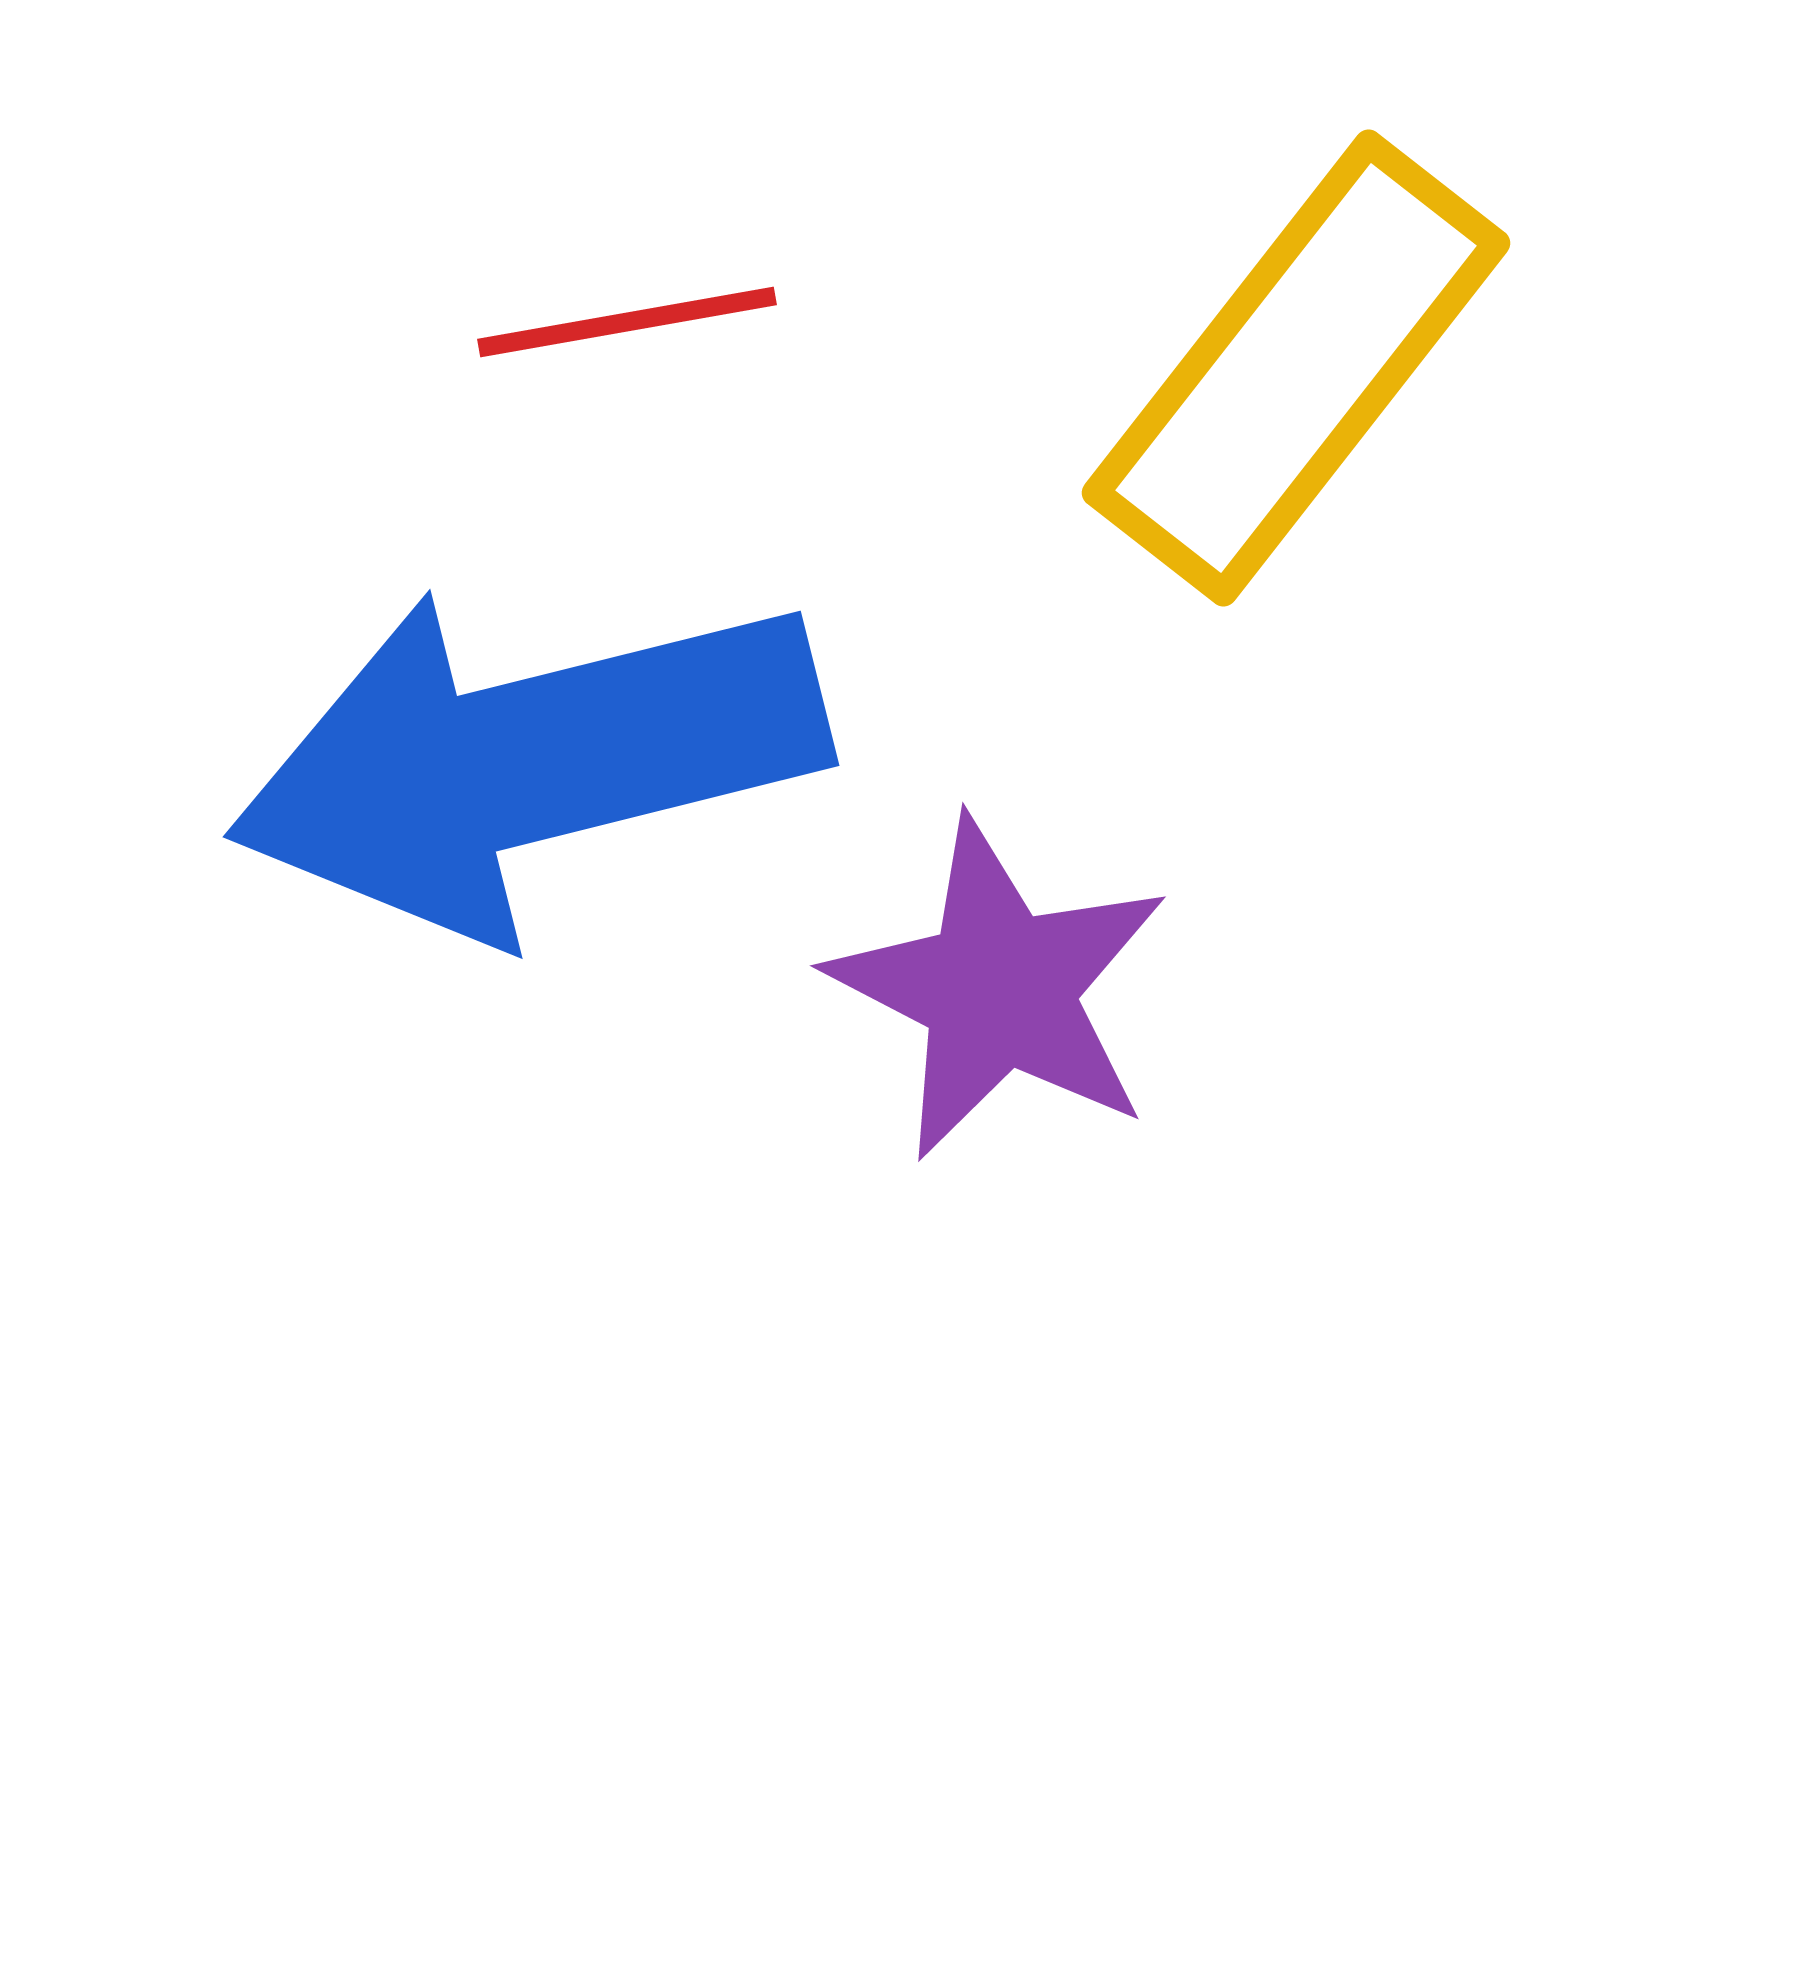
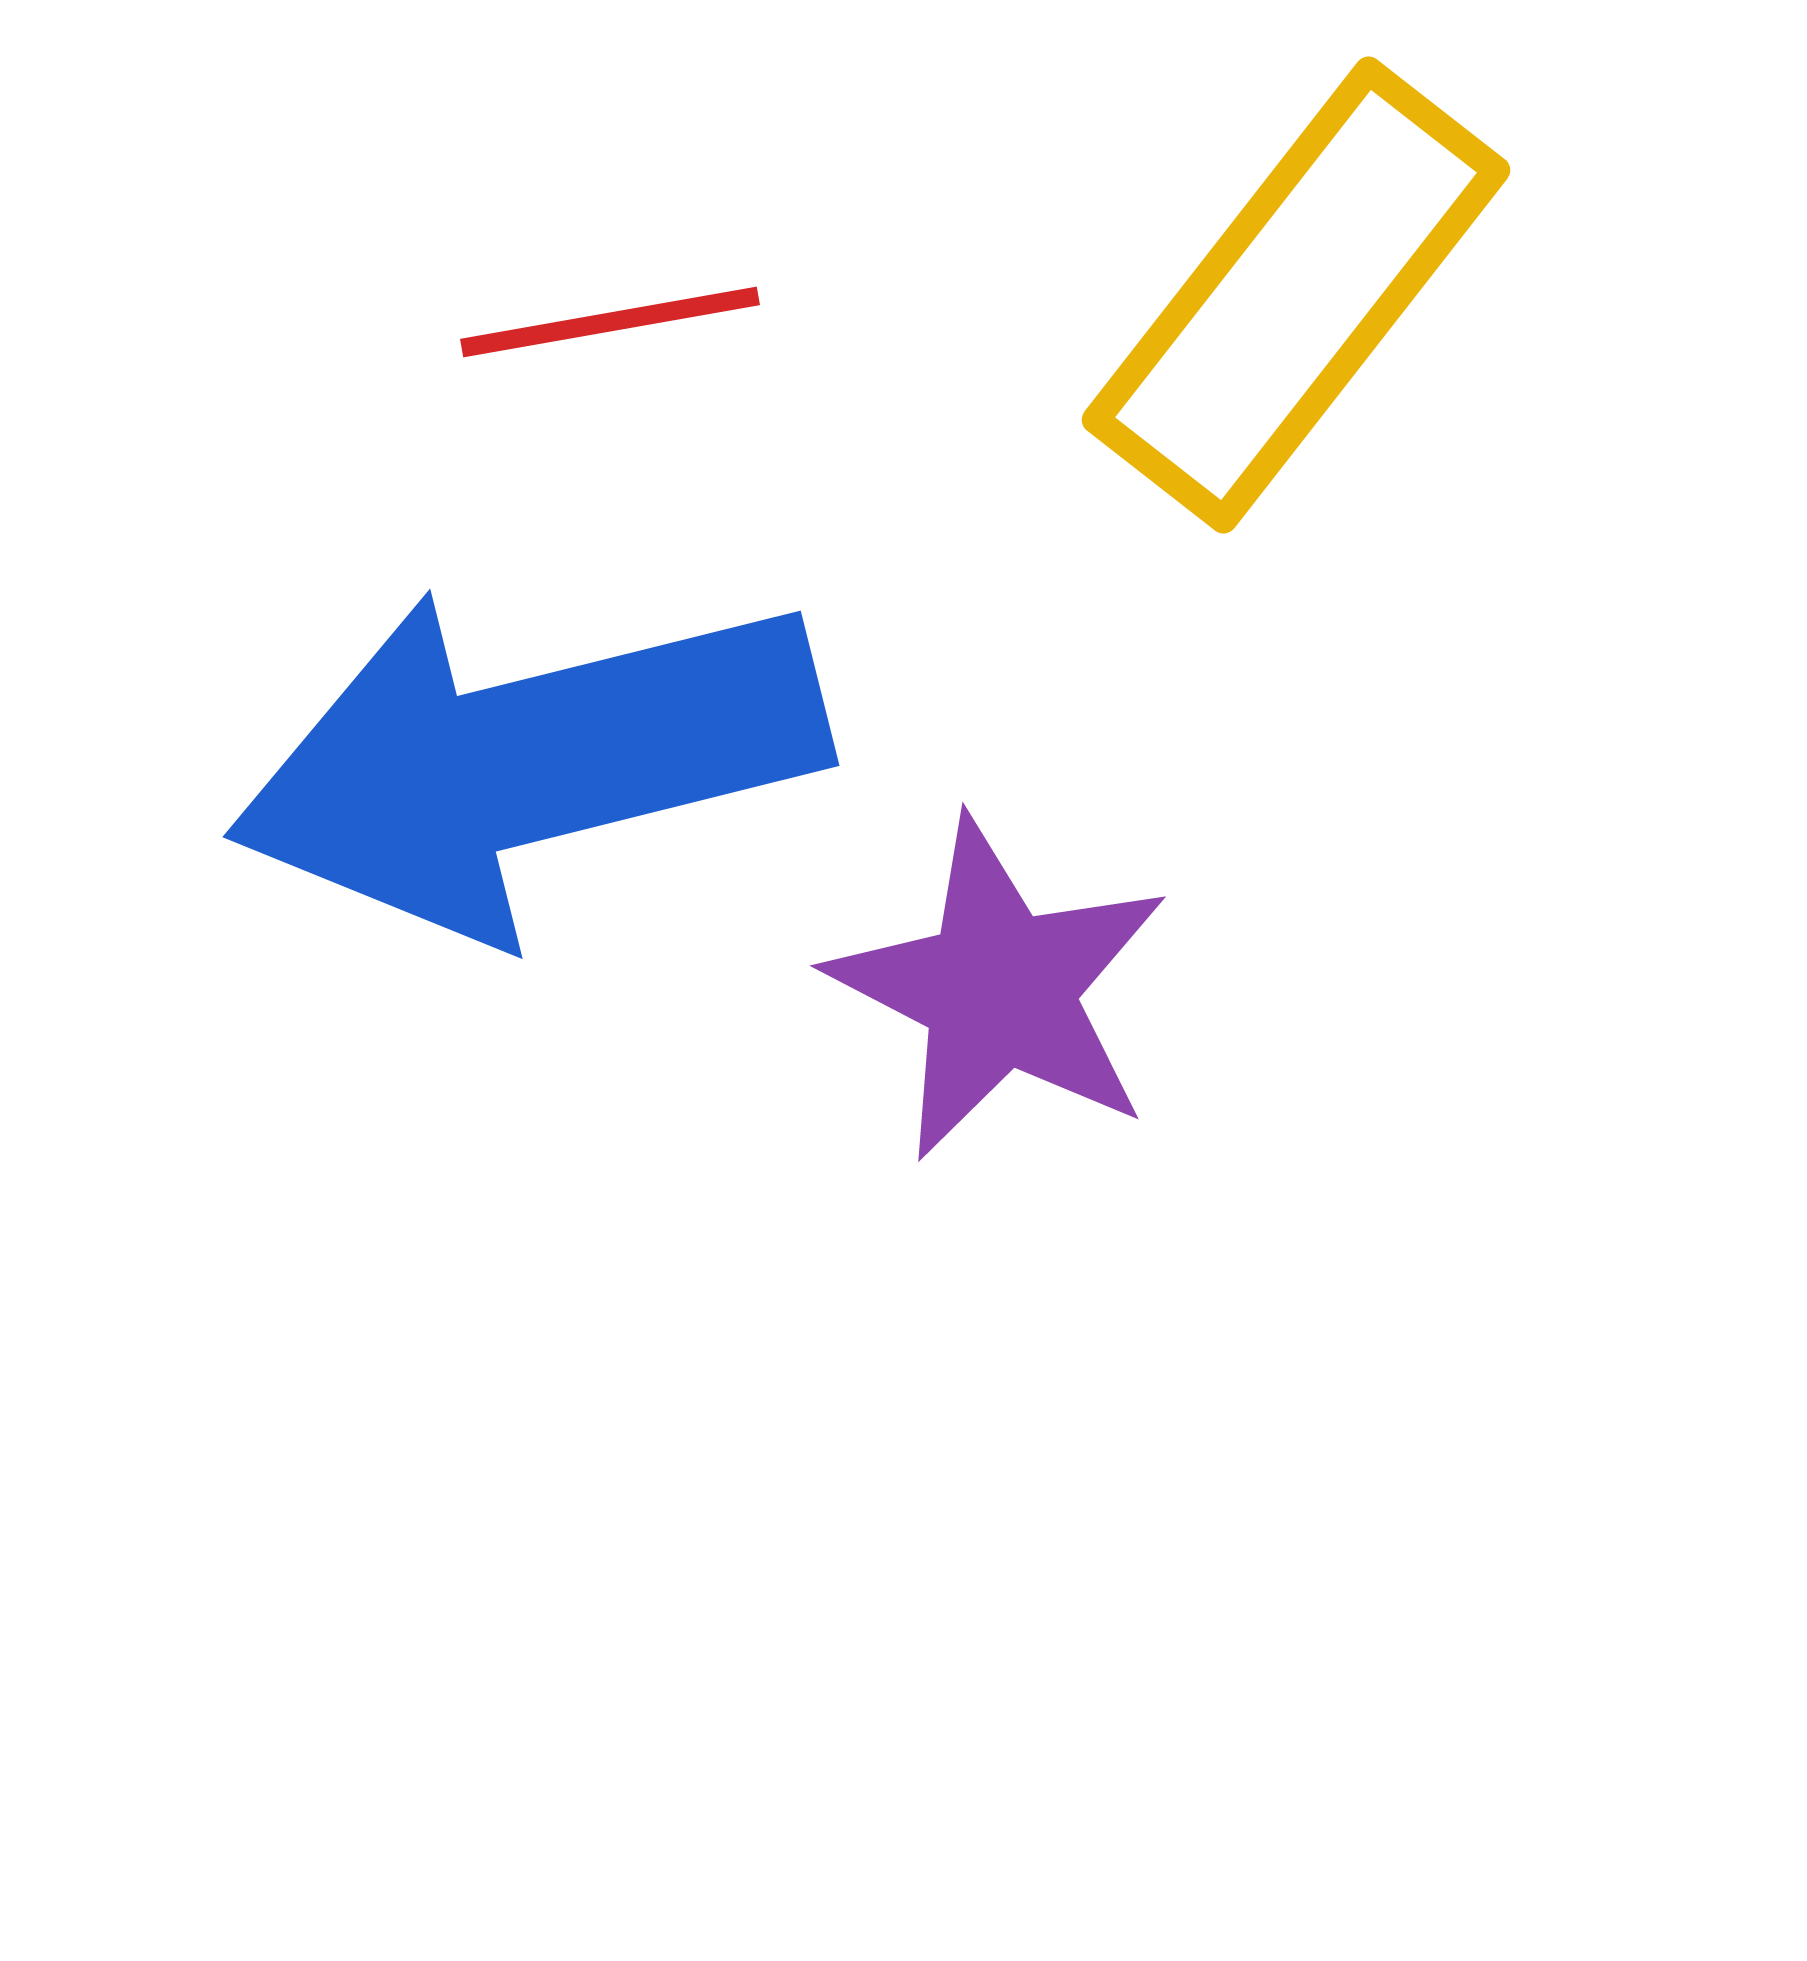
red line: moved 17 px left
yellow rectangle: moved 73 px up
